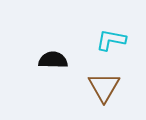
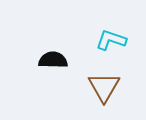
cyan L-shape: rotated 8 degrees clockwise
